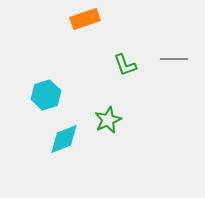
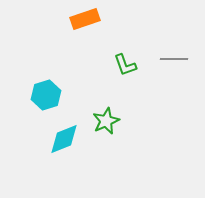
green star: moved 2 px left, 1 px down
